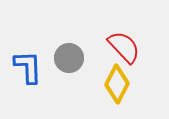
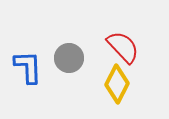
red semicircle: moved 1 px left
